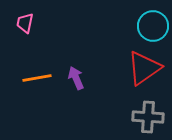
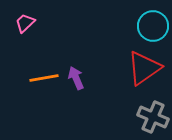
pink trapezoid: rotated 35 degrees clockwise
orange line: moved 7 px right
gray cross: moved 5 px right; rotated 20 degrees clockwise
